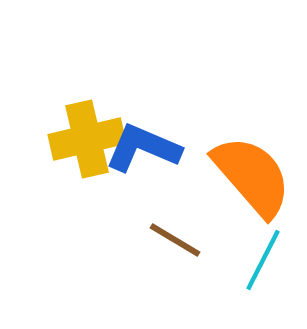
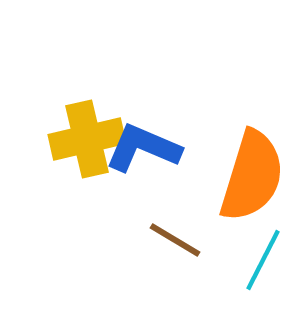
orange semicircle: rotated 58 degrees clockwise
